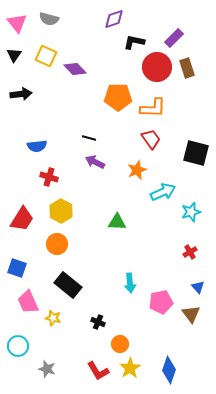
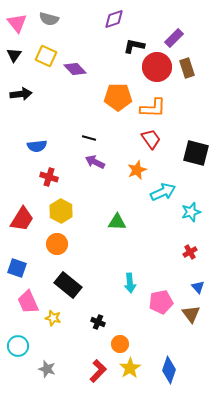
black L-shape at (134, 42): moved 4 px down
red L-shape at (98, 371): rotated 105 degrees counterclockwise
